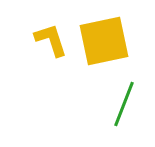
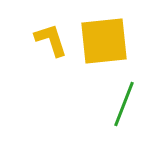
yellow square: rotated 6 degrees clockwise
